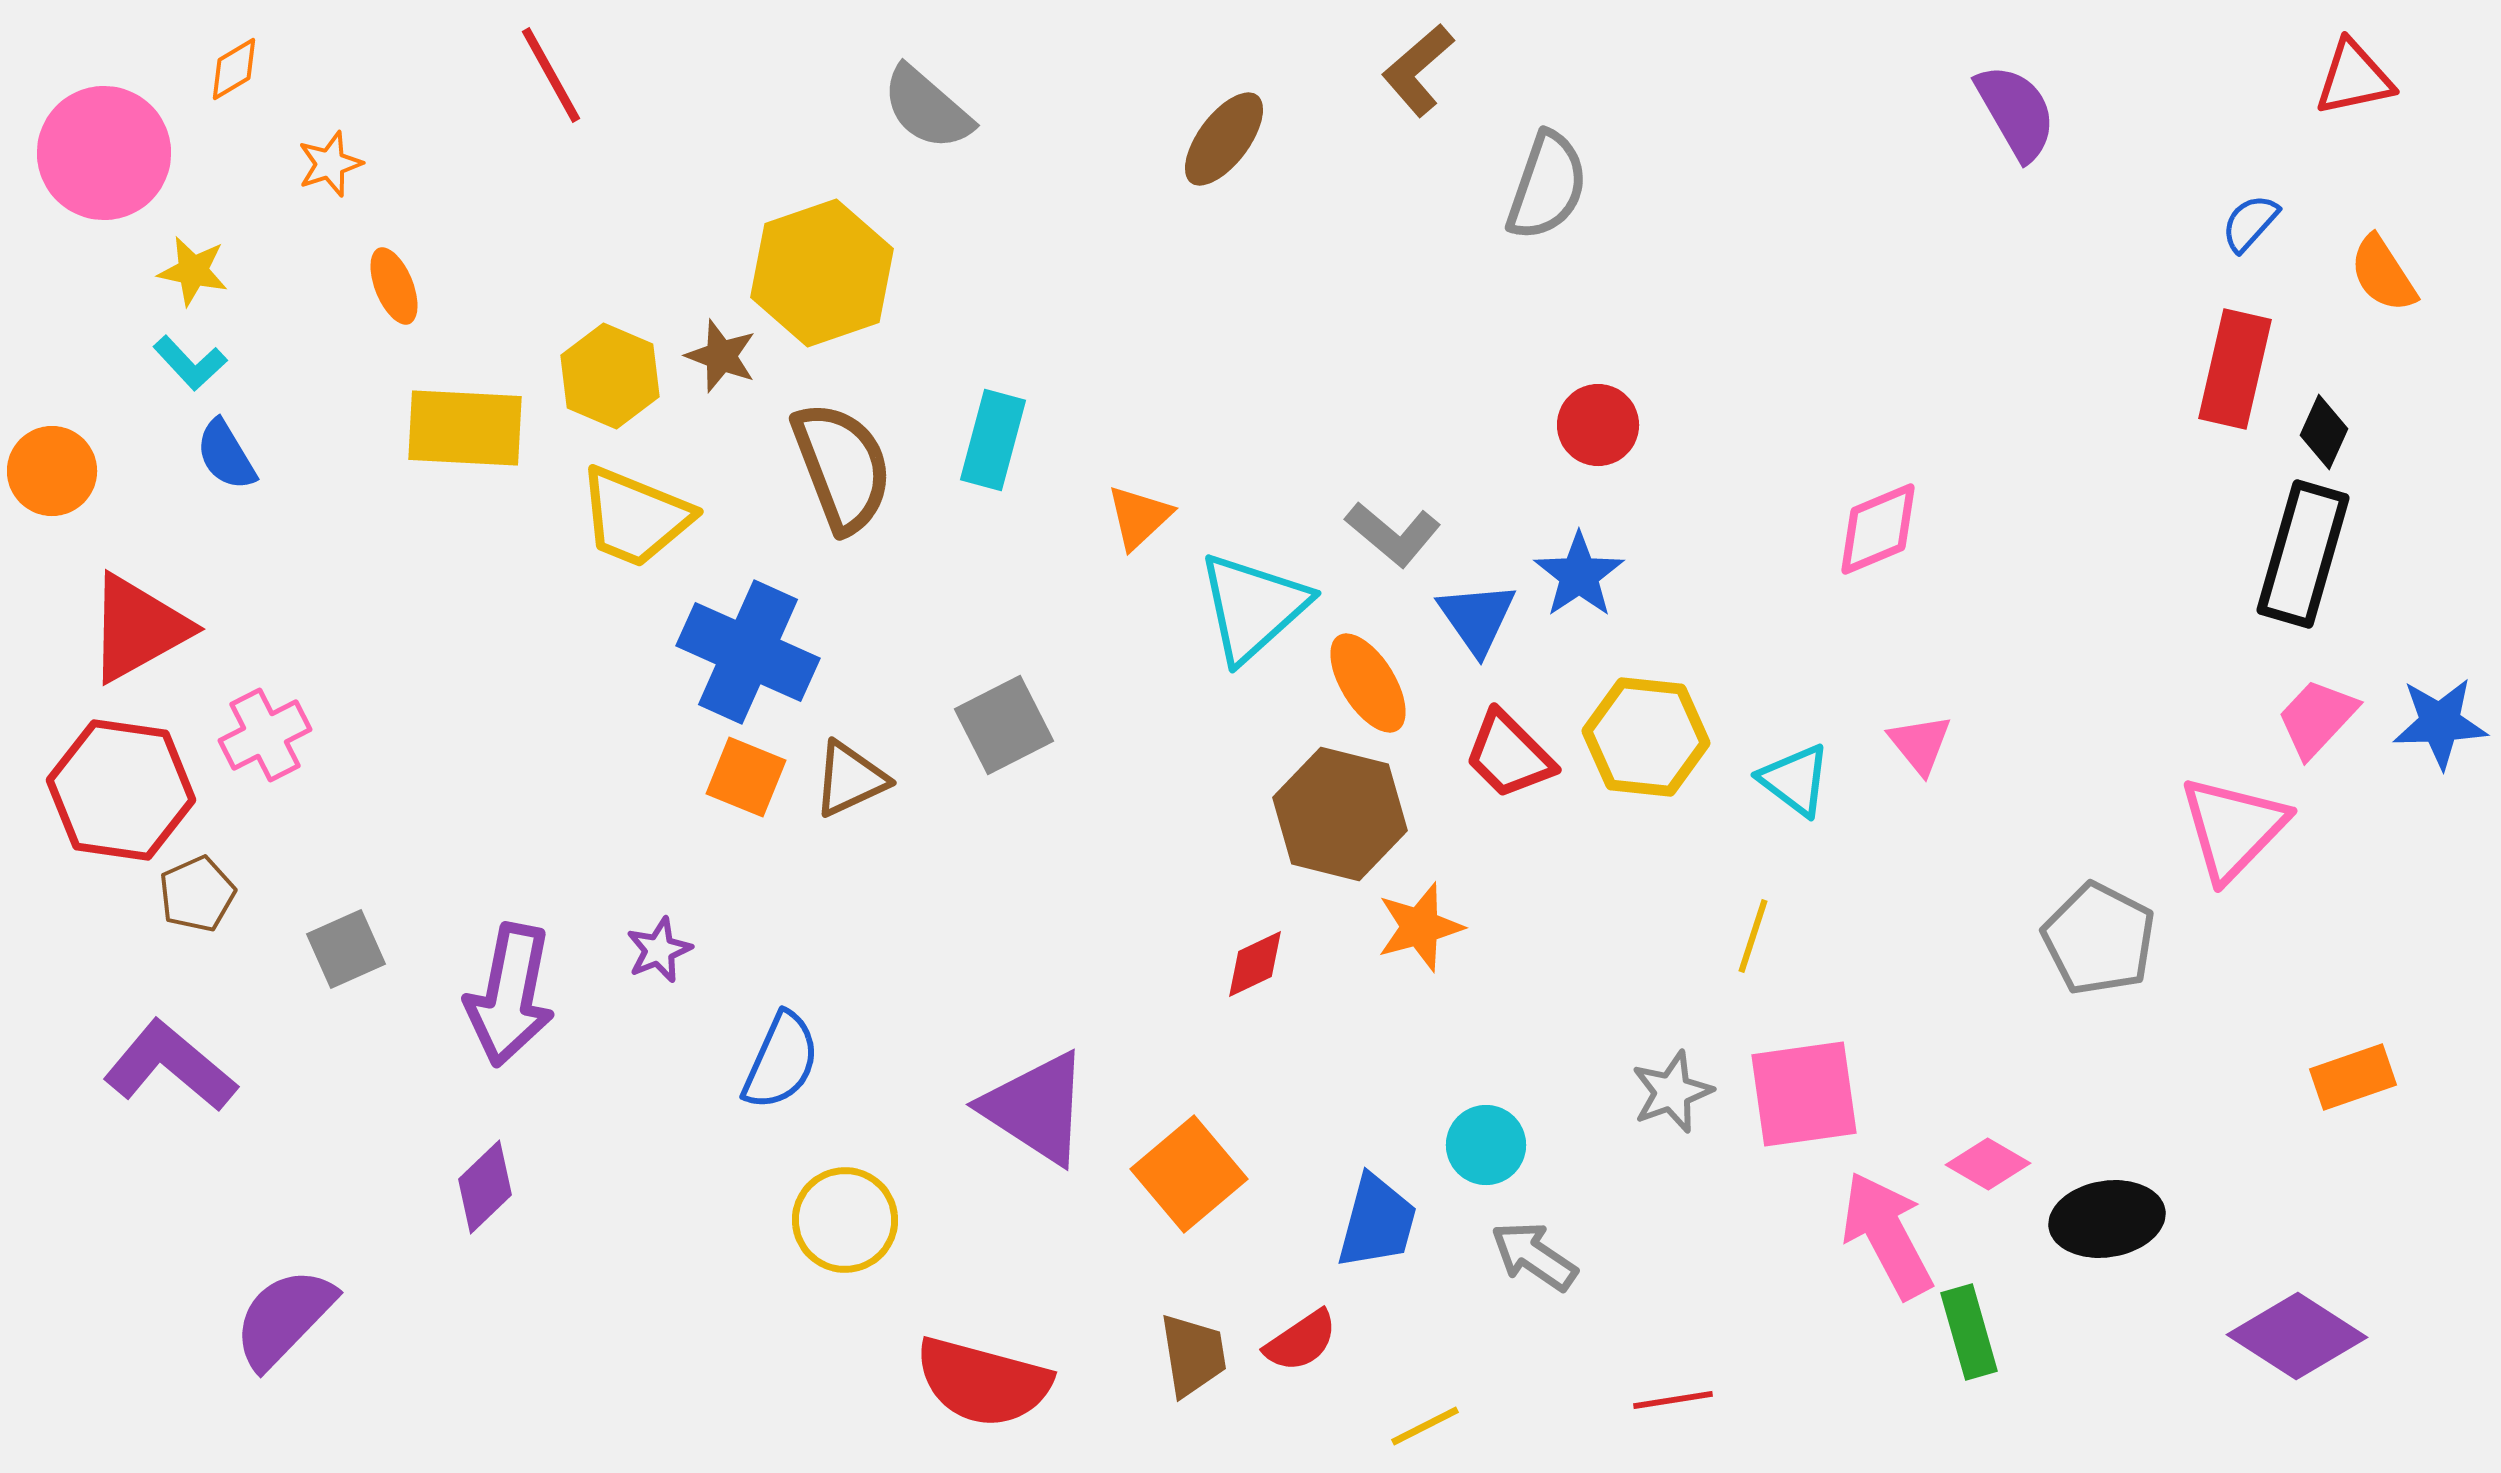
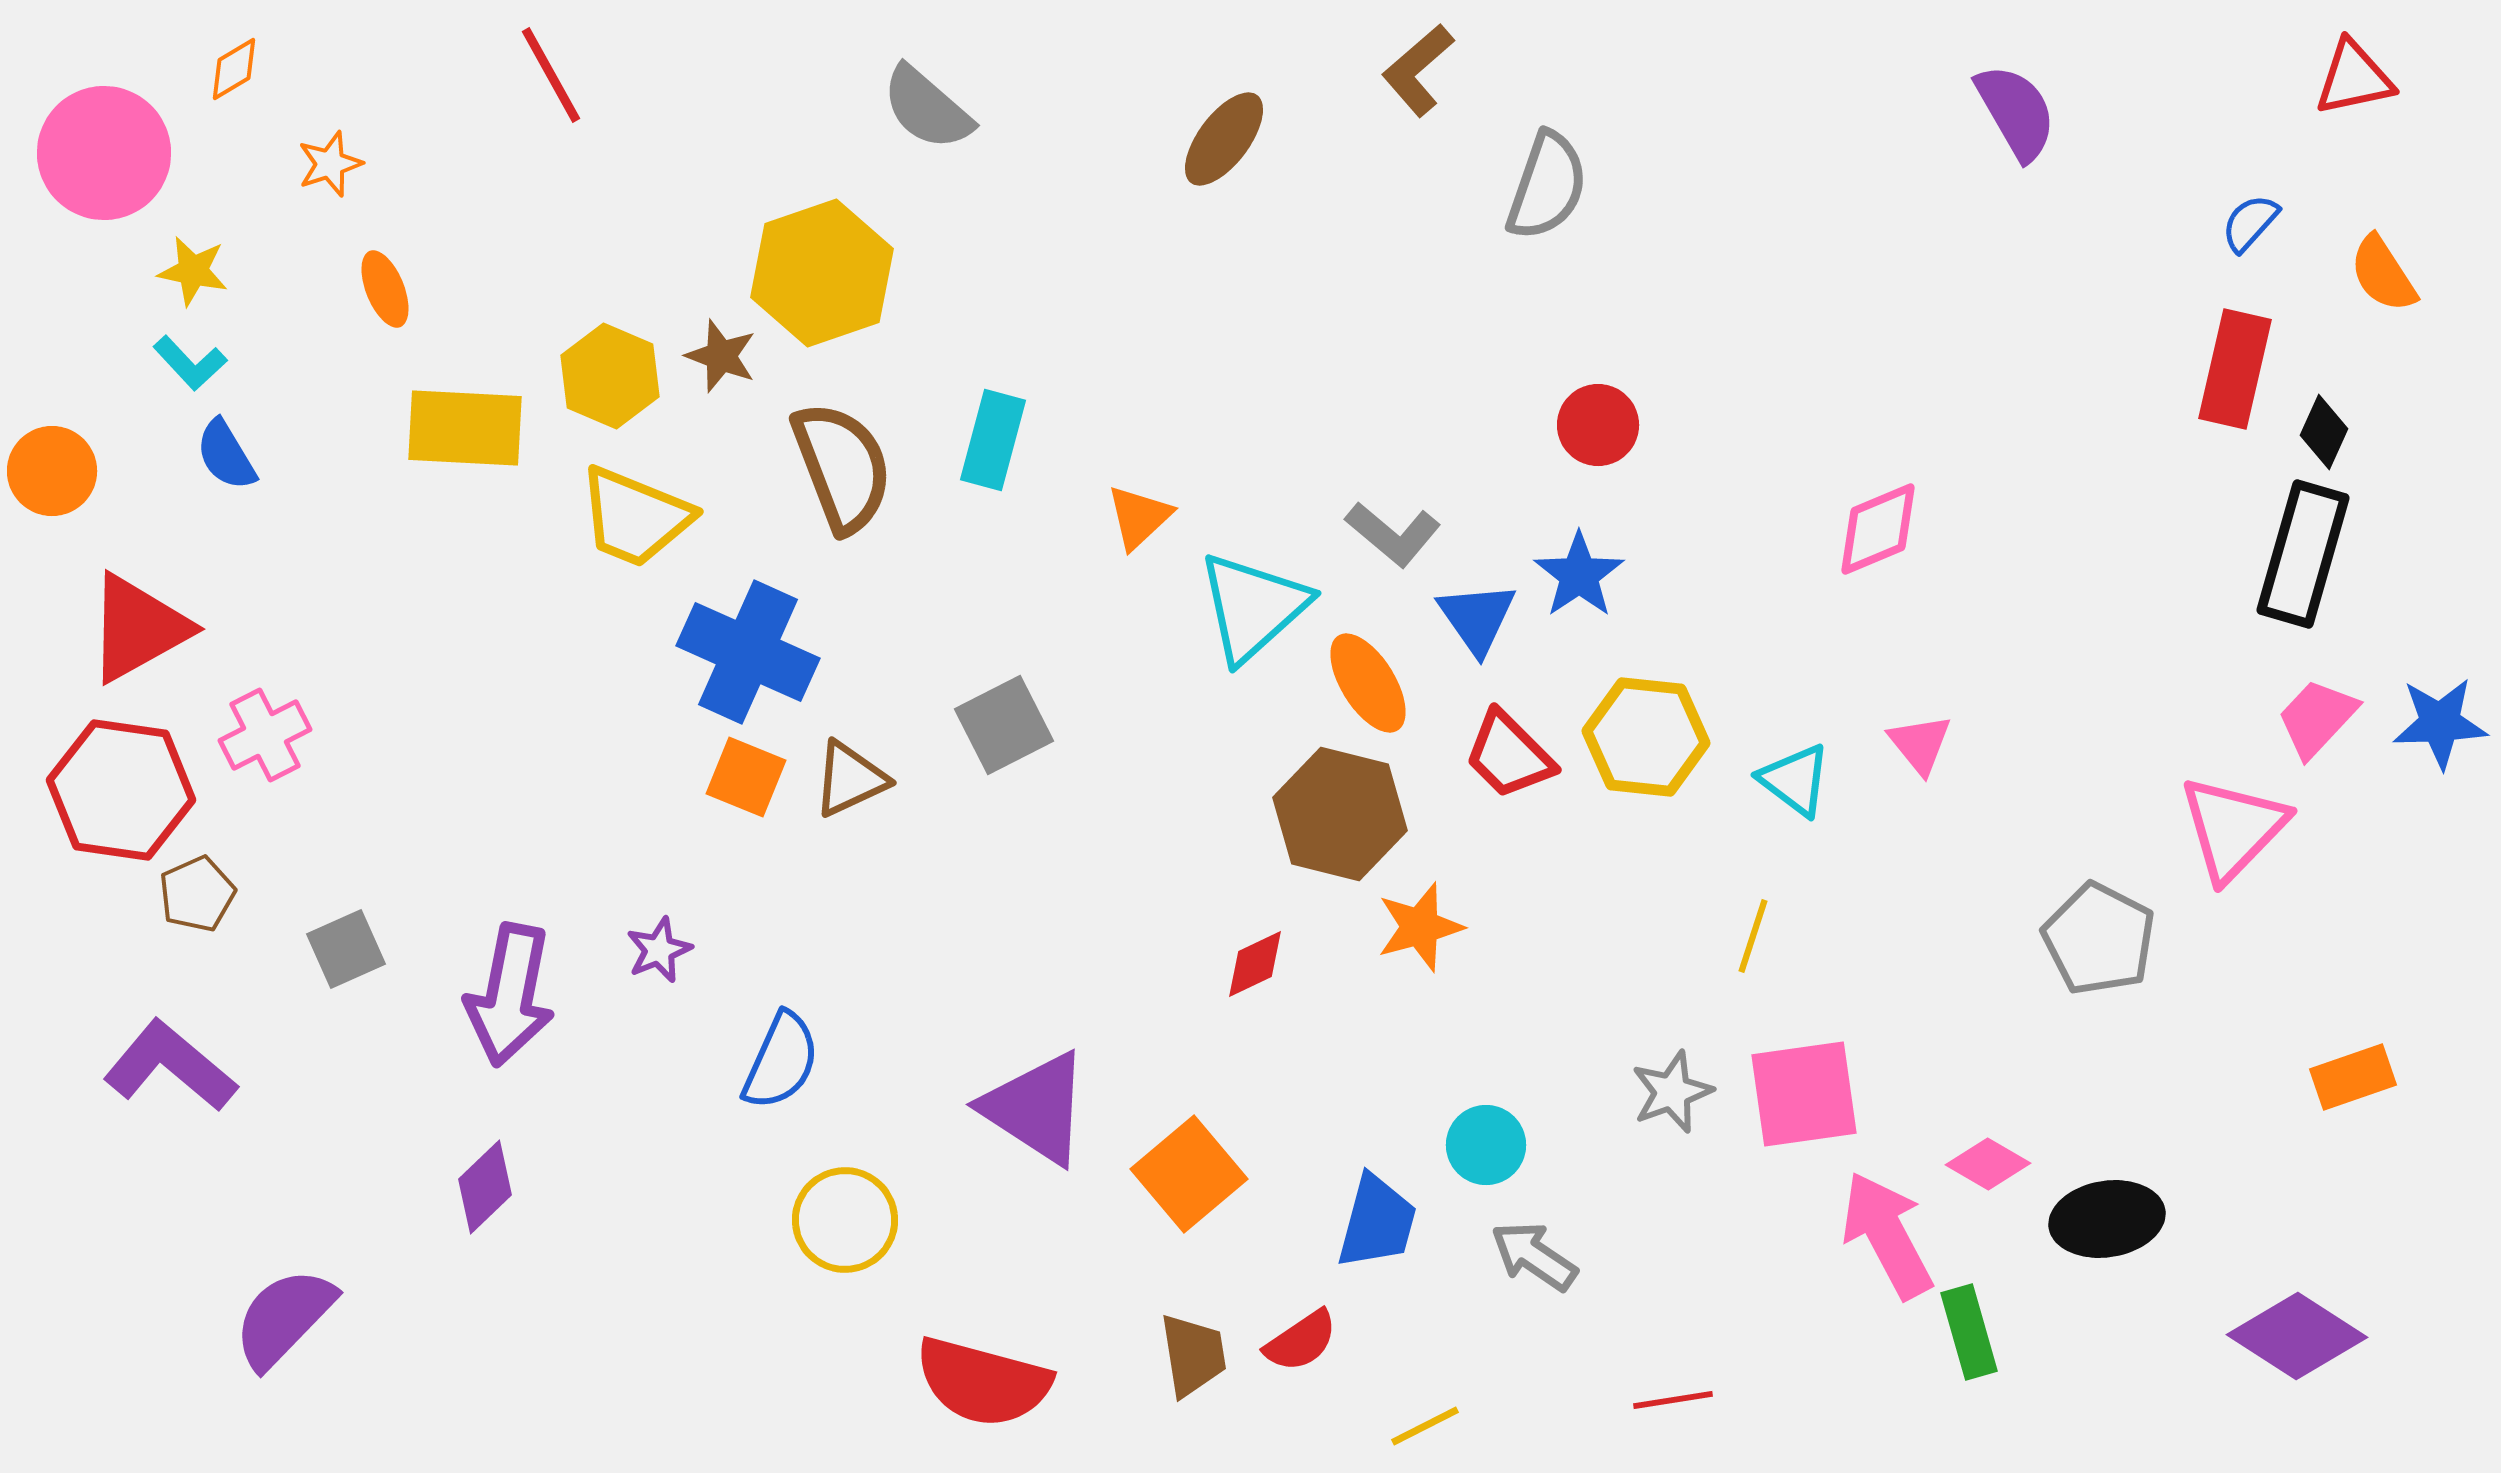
orange ellipse at (394, 286): moved 9 px left, 3 px down
